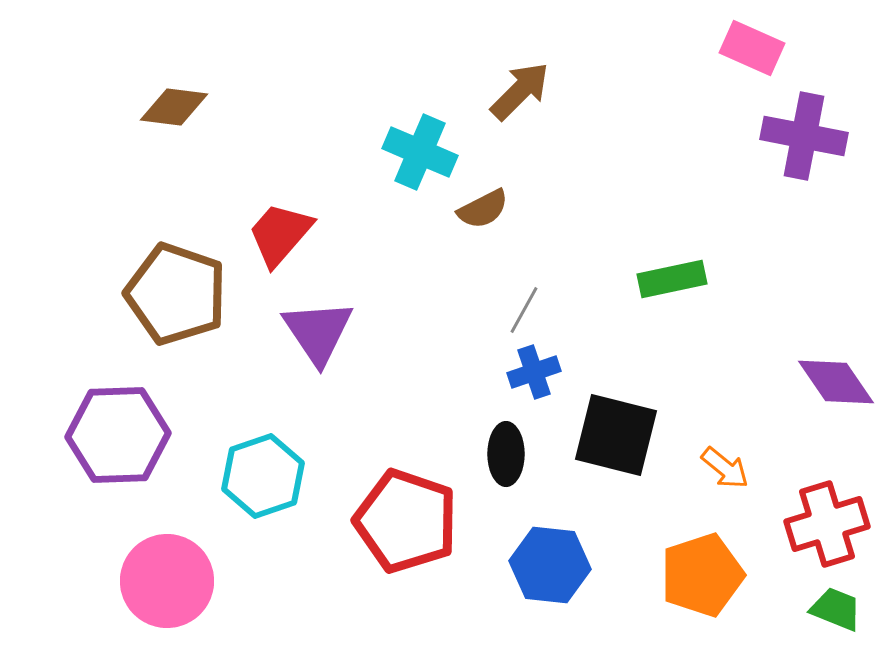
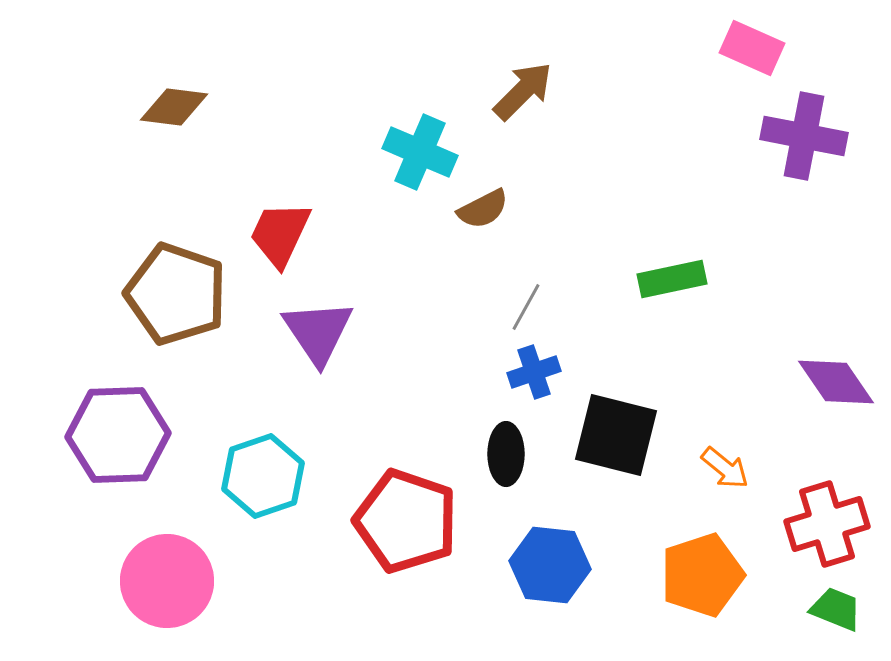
brown arrow: moved 3 px right
red trapezoid: rotated 16 degrees counterclockwise
gray line: moved 2 px right, 3 px up
